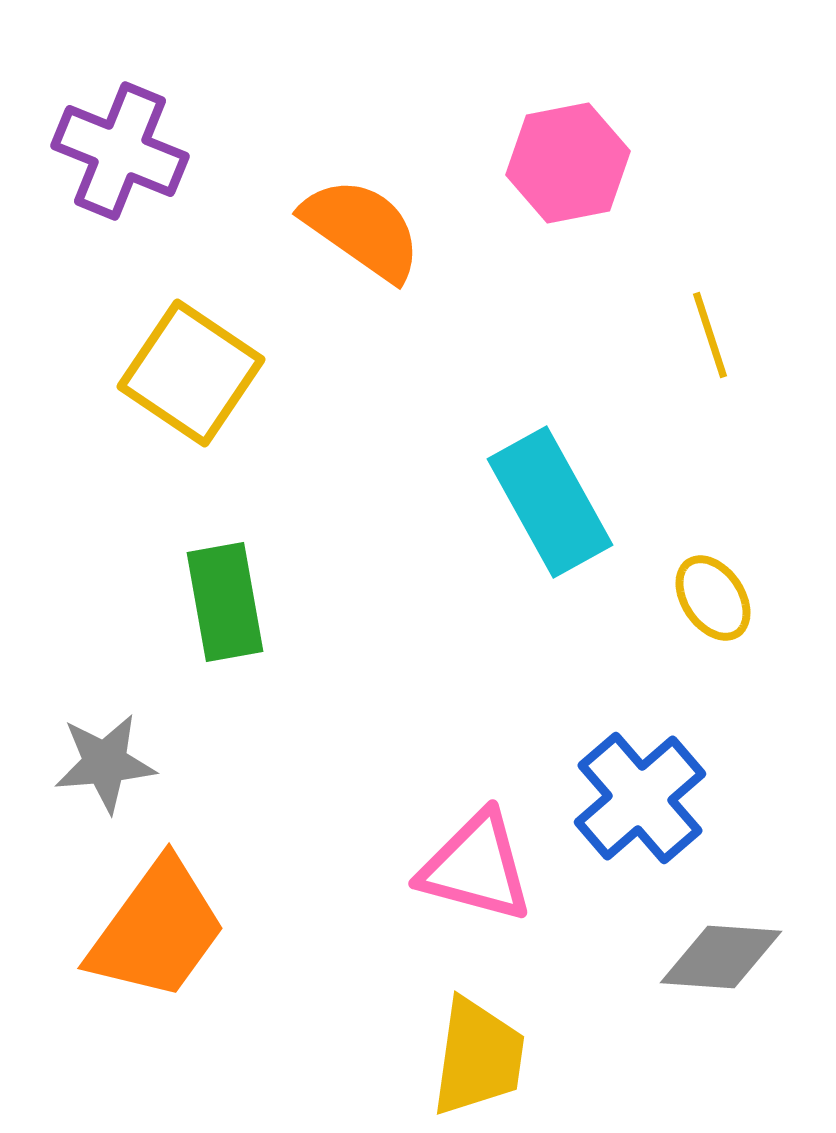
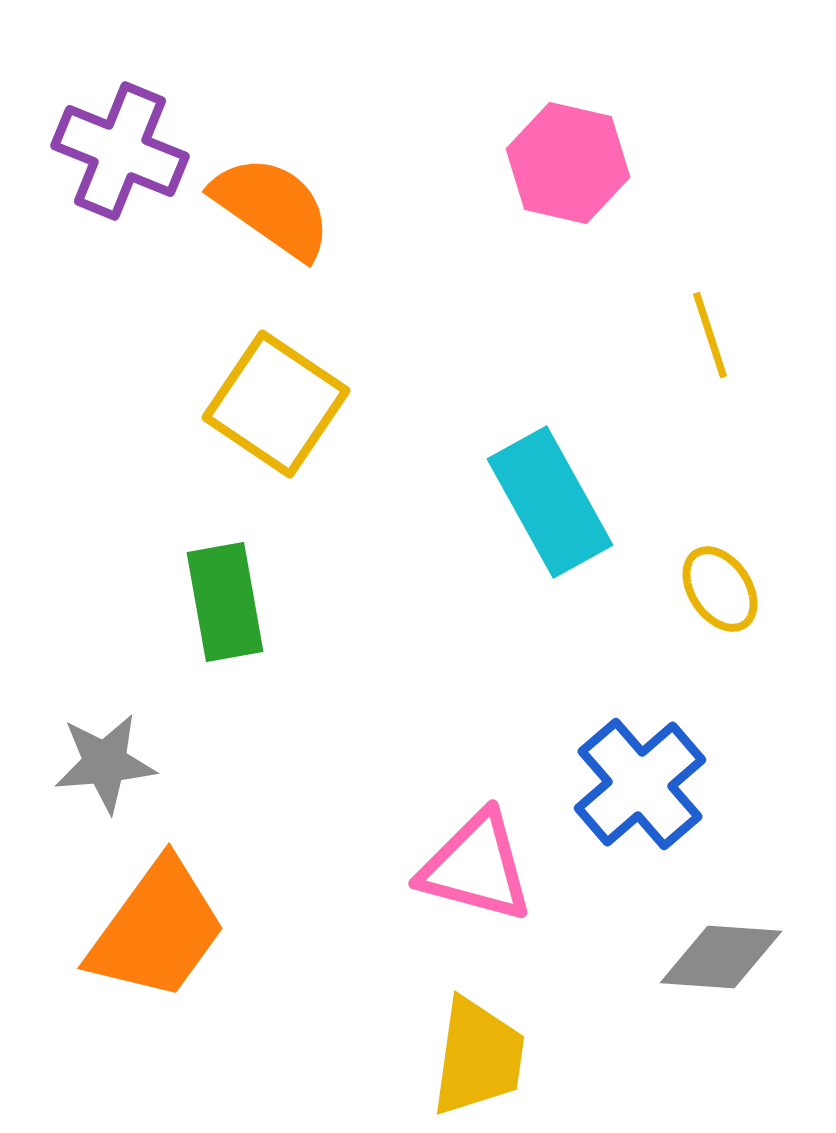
pink hexagon: rotated 24 degrees clockwise
orange semicircle: moved 90 px left, 22 px up
yellow square: moved 85 px right, 31 px down
yellow ellipse: moved 7 px right, 9 px up
blue cross: moved 14 px up
